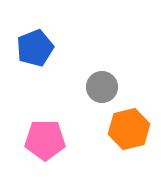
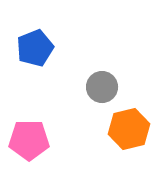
pink pentagon: moved 16 px left
